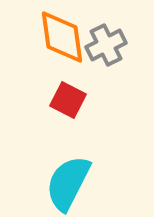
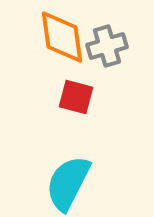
gray cross: moved 1 px right, 1 px down; rotated 9 degrees clockwise
red square: moved 8 px right, 3 px up; rotated 12 degrees counterclockwise
